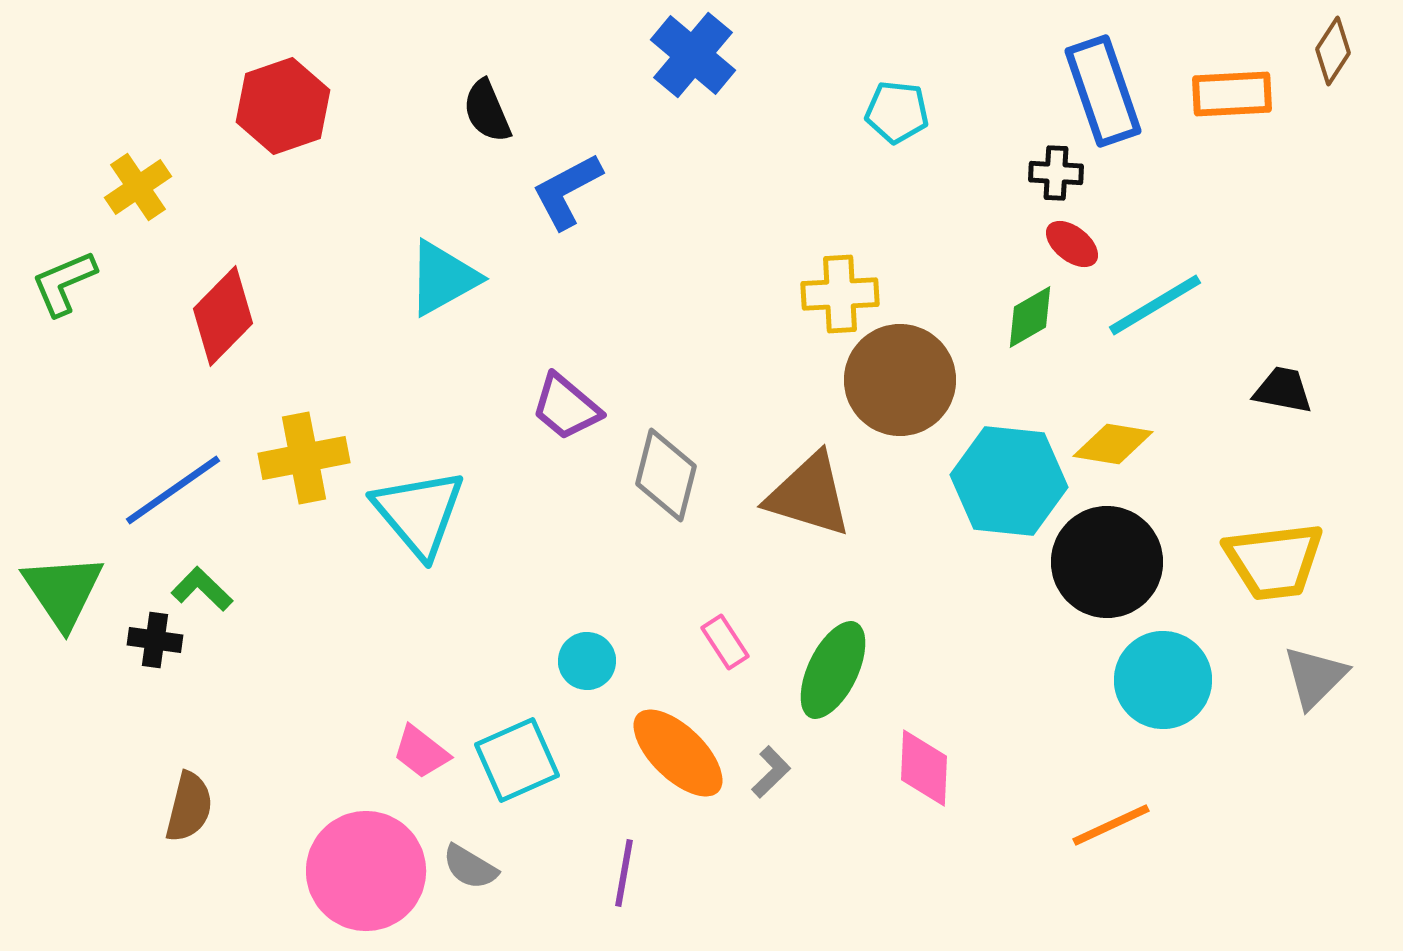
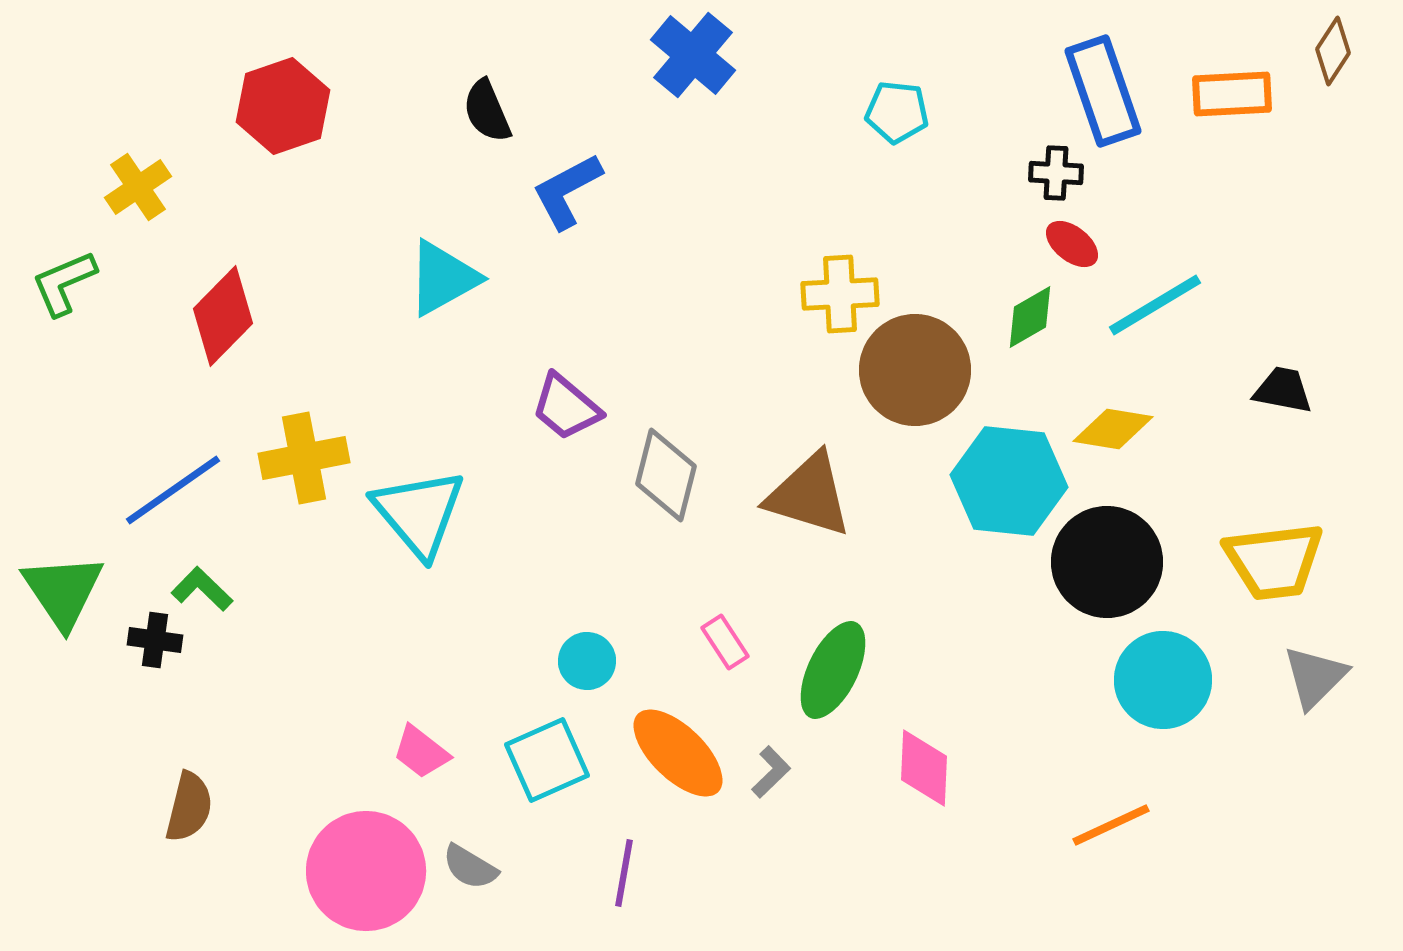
brown circle at (900, 380): moved 15 px right, 10 px up
yellow diamond at (1113, 444): moved 15 px up
cyan square at (517, 760): moved 30 px right
